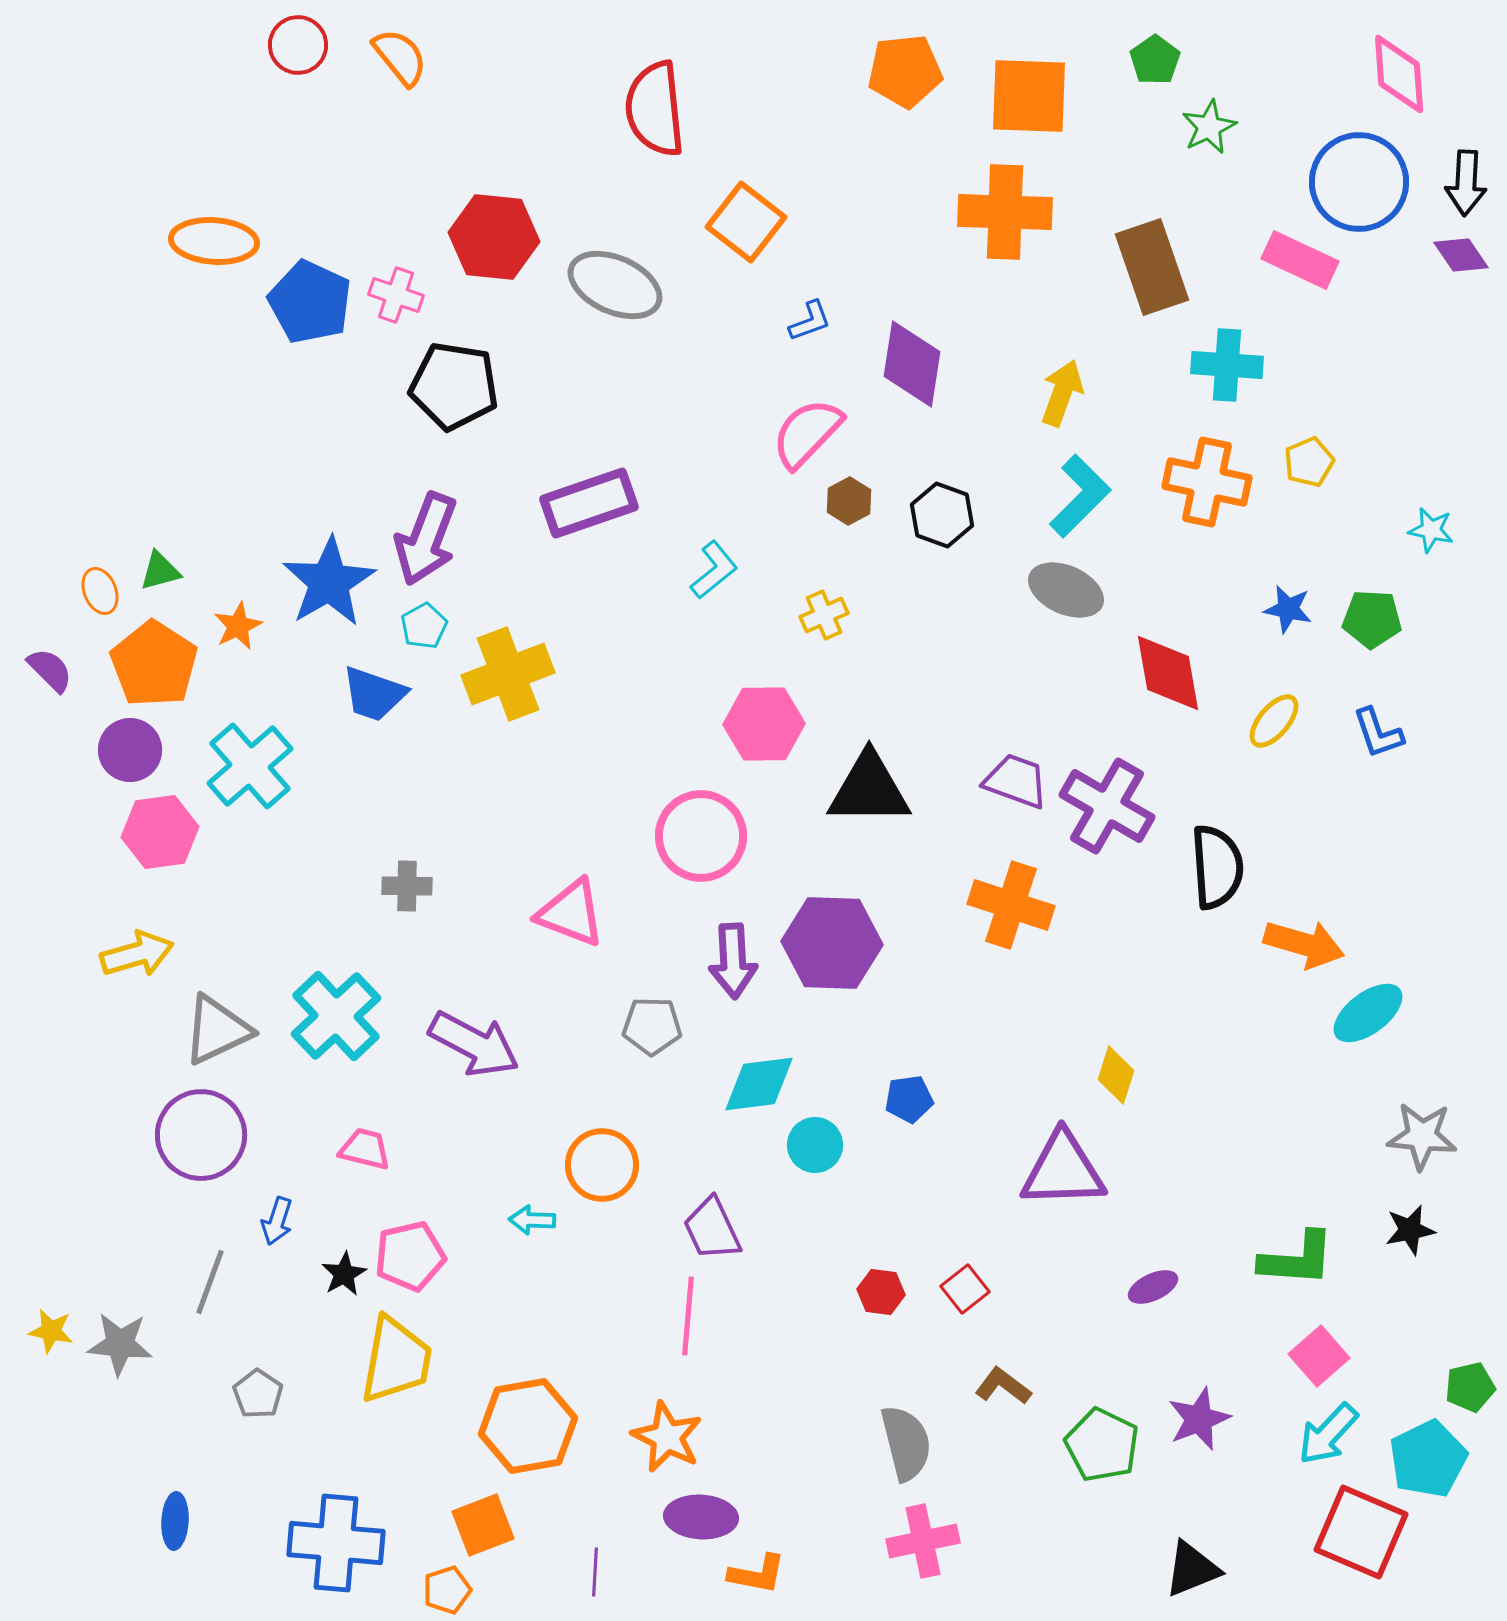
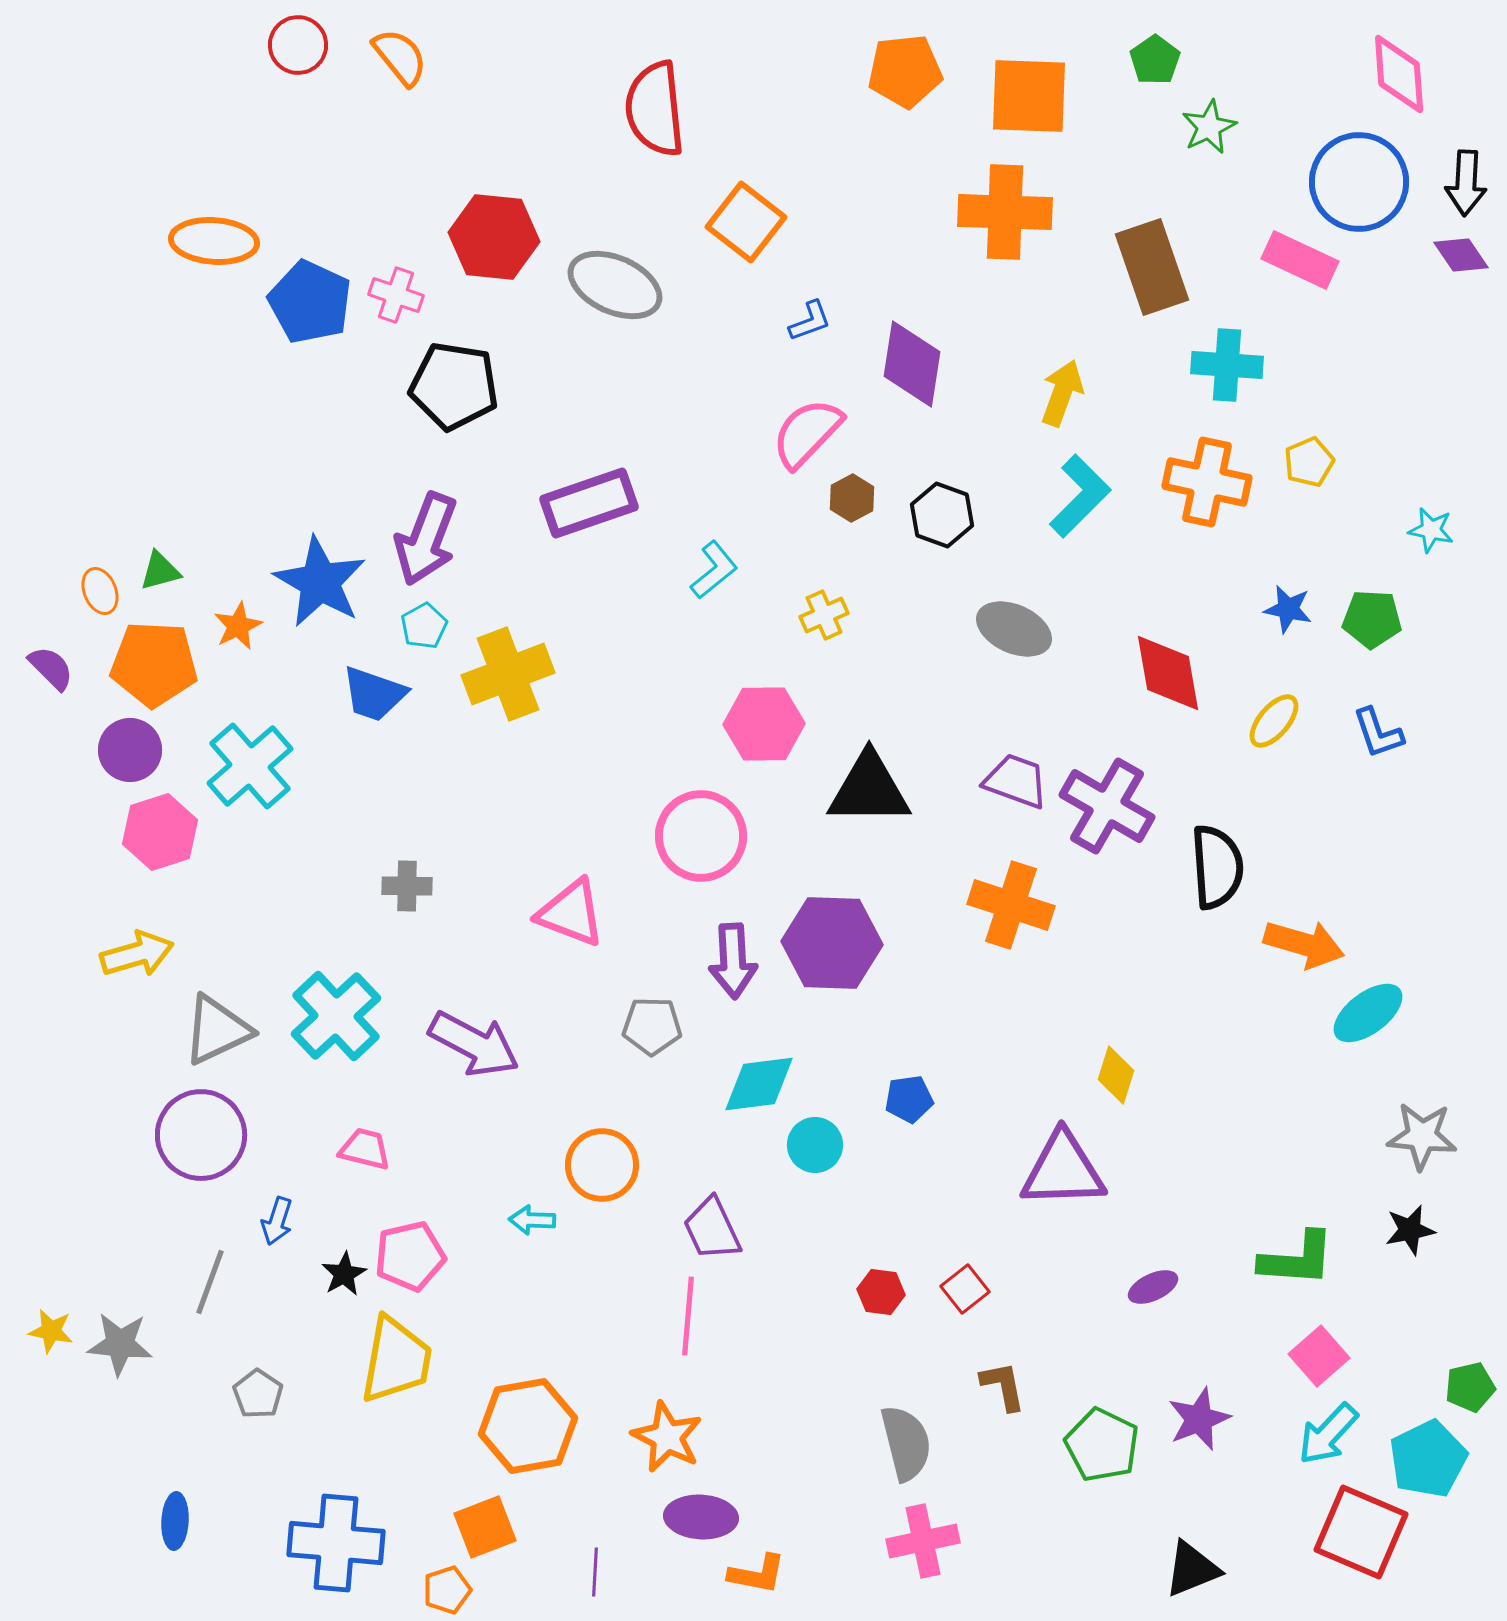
brown hexagon at (849, 501): moved 3 px right, 3 px up
blue star at (329, 582): moved 9 px left; rotated 12 degrees counterclockwise
gray ellipse at (1066, 590): moved 52 px left, 39 px down
orange pentagon at (154, 664): rotated 30 degrees counterclockwise
purple semicircle at (50, 670): moved 1 px right, 2 px up
pink hexagon at (160, 832): rotated 10 degrees counterclockwise
brown L-shape at (1003, 1386): rotated 42 degrees clockwise
orange square at (483, 1525): moved 2 px right, 2 px down
